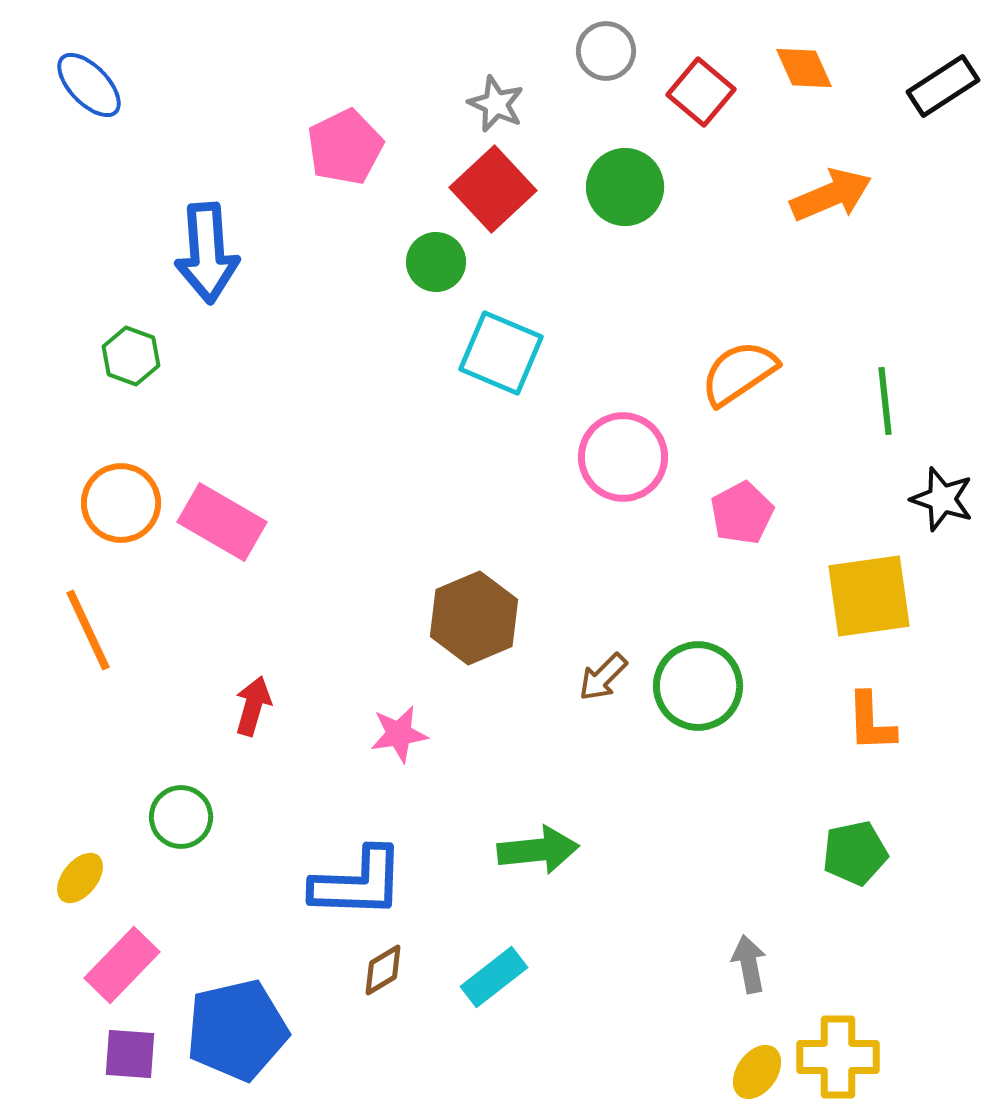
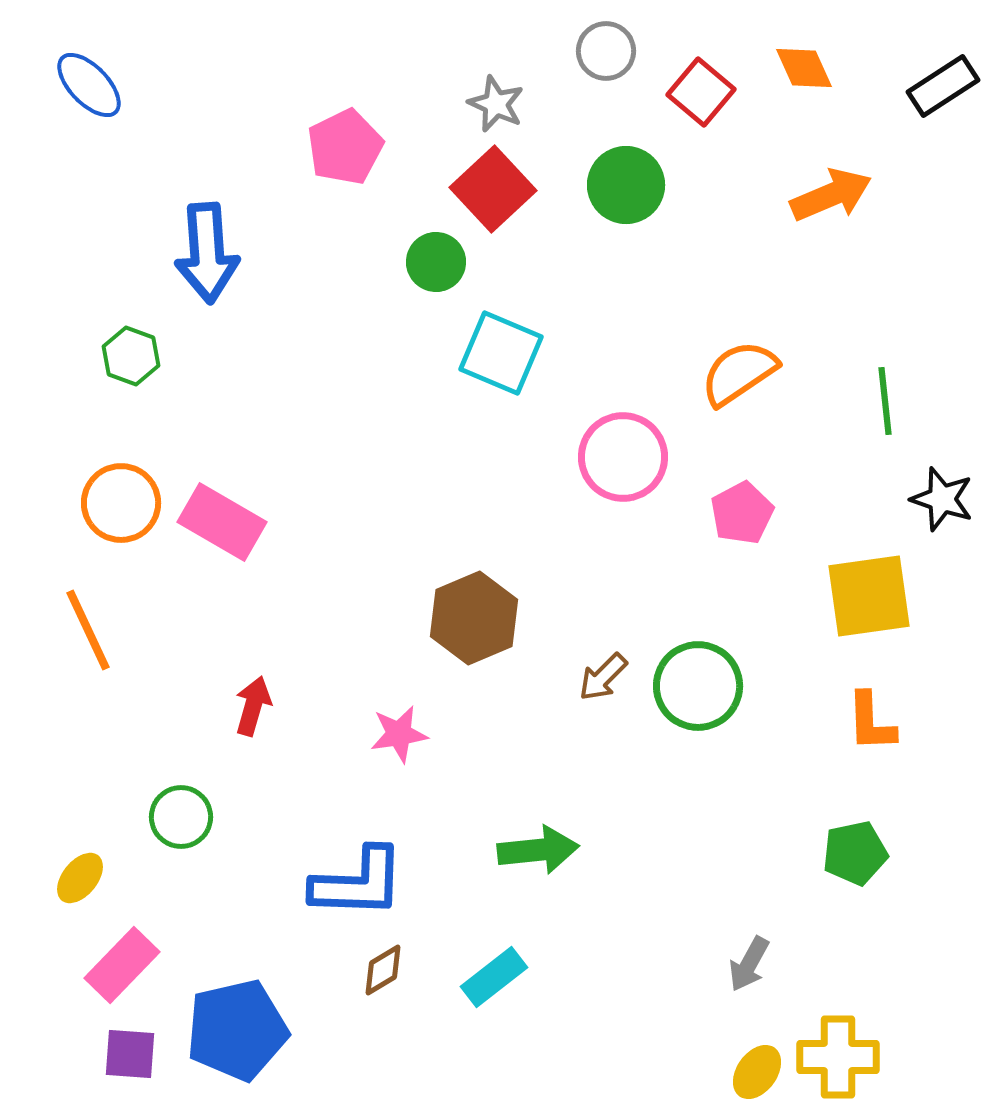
green circle at (625, 187): moved 1 px right, 2 px up
gray arrow at (749, 964): rotated 140 degrees counterclockwise
